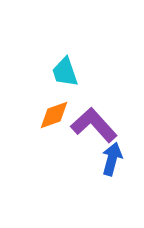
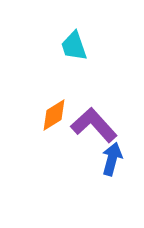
cyan trapezoid: moved 9 px right, 26 px up
orange diamond: rotated 12 degrees counterclockwise
